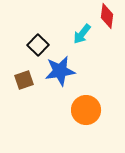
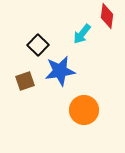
brown square: moved 1 px right, 1 px down
orange circle: moved 2 px left
